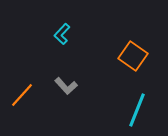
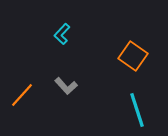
cyan line: rotated 40 degrees counterclockwise
